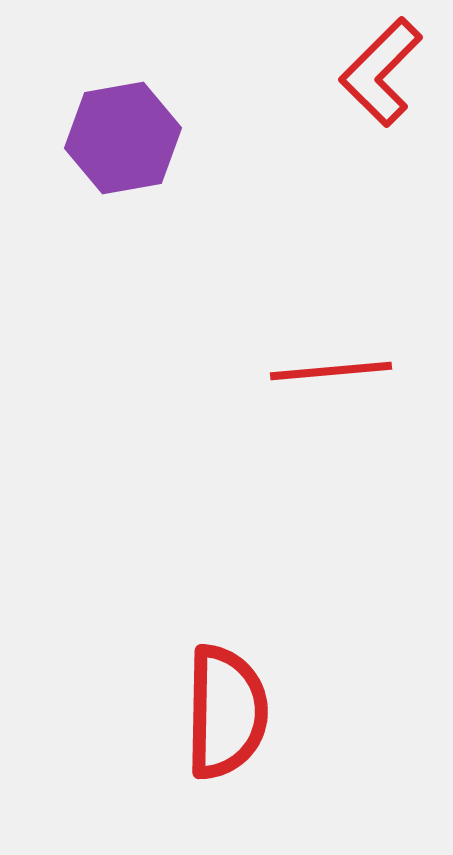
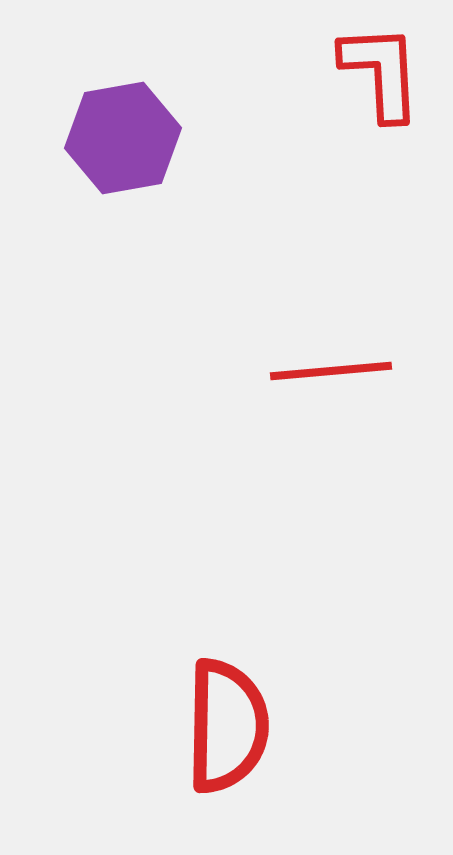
red L-shape: rotated 132 degrees clockwise
red semicircle: moved 1 px right, 14 px down
